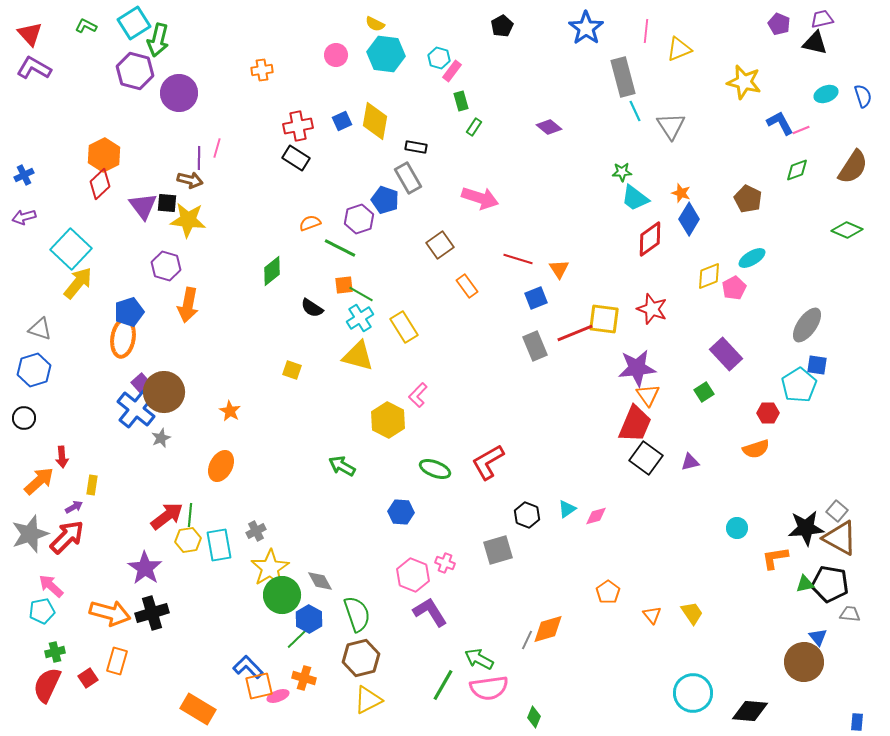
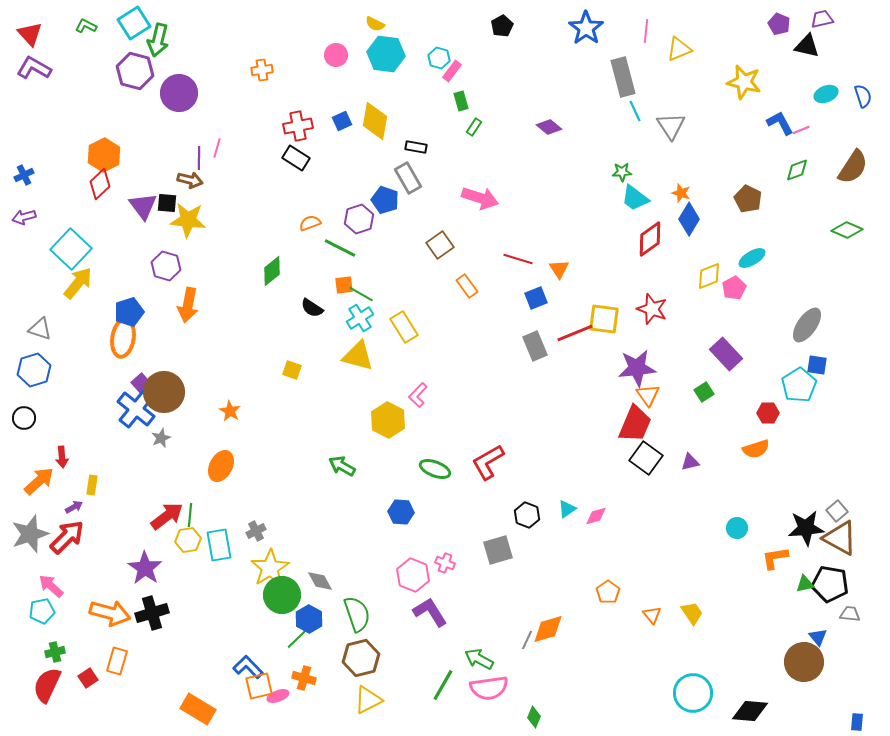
black triangle at (815, 43): moved 8 px left, 3 px down
gray square at (837, 511): rotated 10 degrees clockwise
